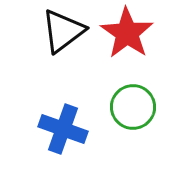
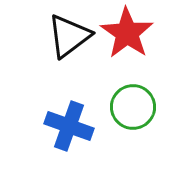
black triangle: moved 6 px right, 5 px down
blue cross: moved 6 px right, 3 px up
